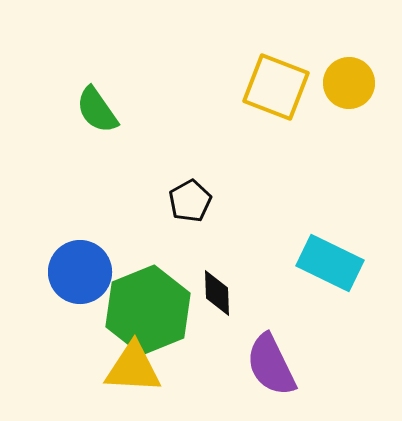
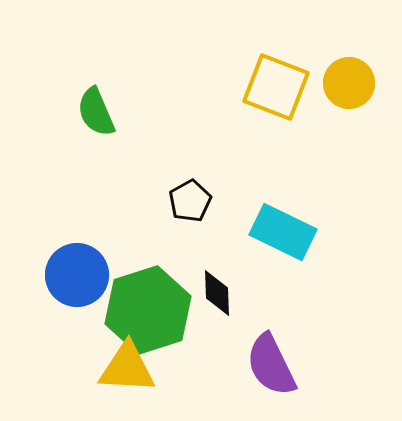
green semicircle: moved 1 px left, 2 px down; rotated 12 degrees clockwise
cyan rectangle: moved 47 px left, 31 px up
blue circle: moved 3 px left, 3 px down
green hexagon: rotated 4 degrees clockwise
yellow triangle: moved 6 px left
